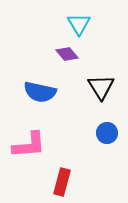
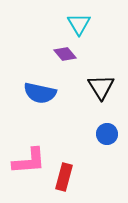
purple diamond: moved 2 px left
blue semicircle: moved 1 px down
blue circle: moved 1 px down
pink L-shape: moved 16 px down
red rectangle: moved 2 px right, 5 px up
